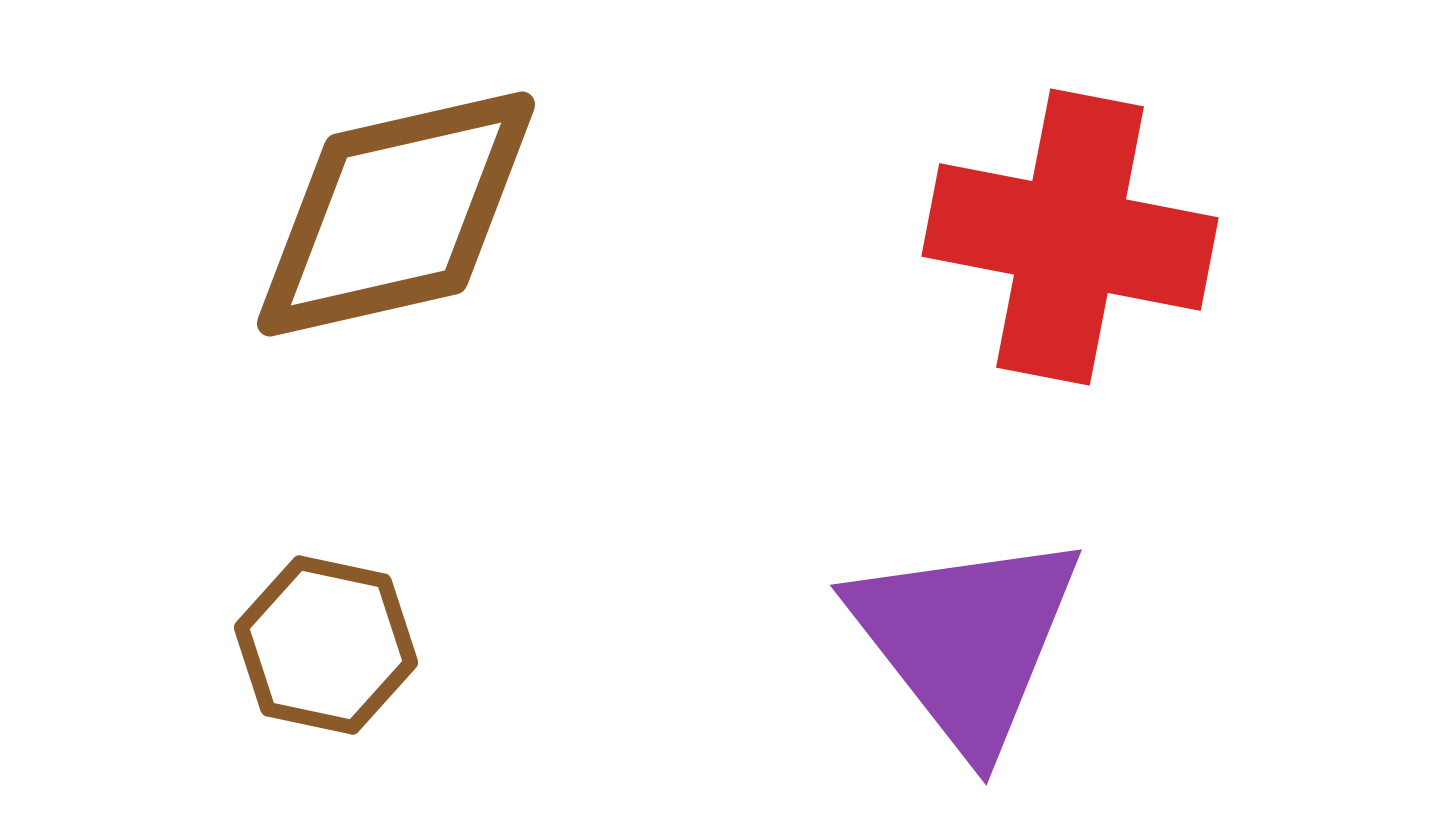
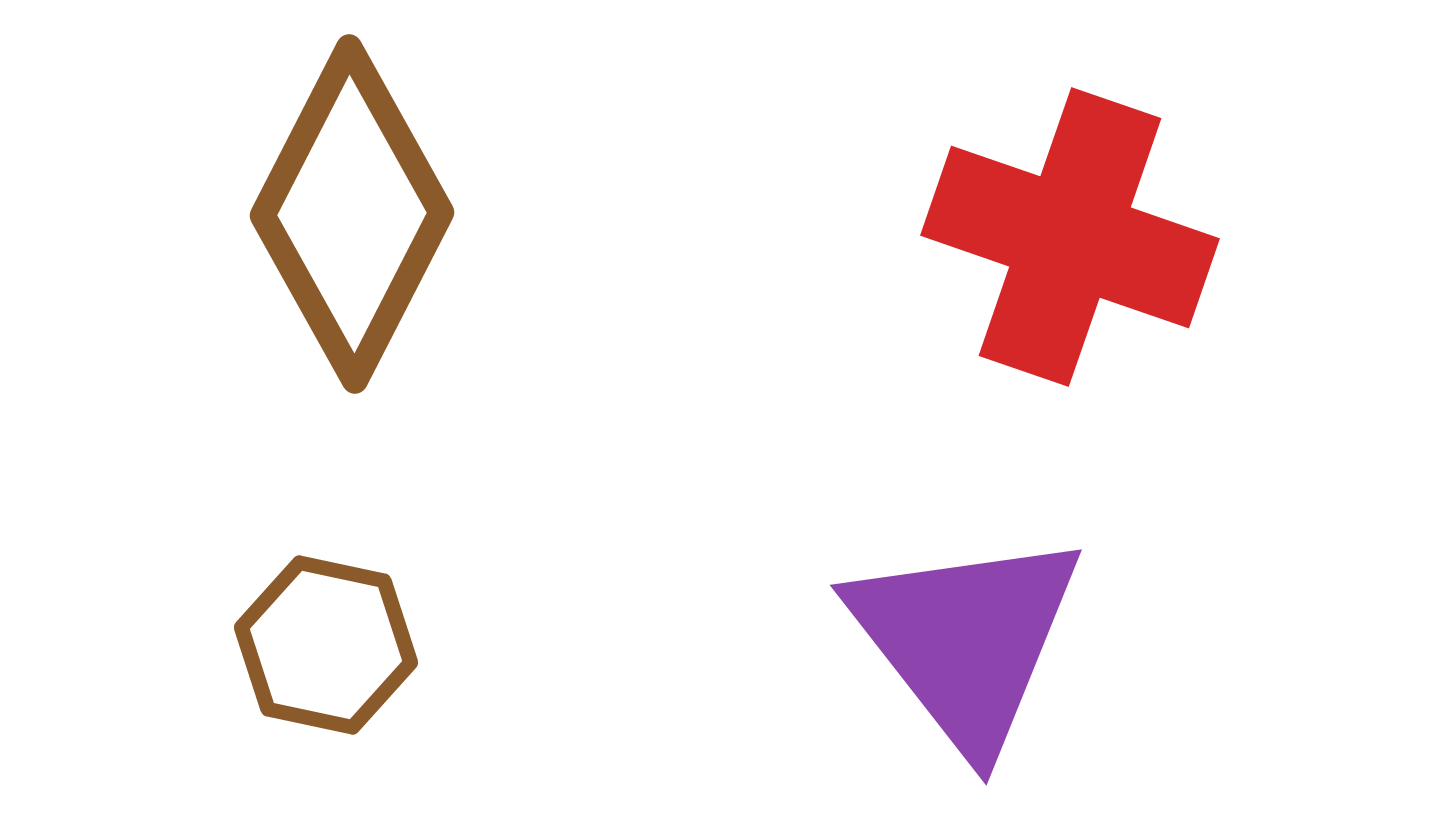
brown diamond: moved 44 px left; rotated 50 degrees counterclockwise
red cross: rotated 8 degrees clockwise
